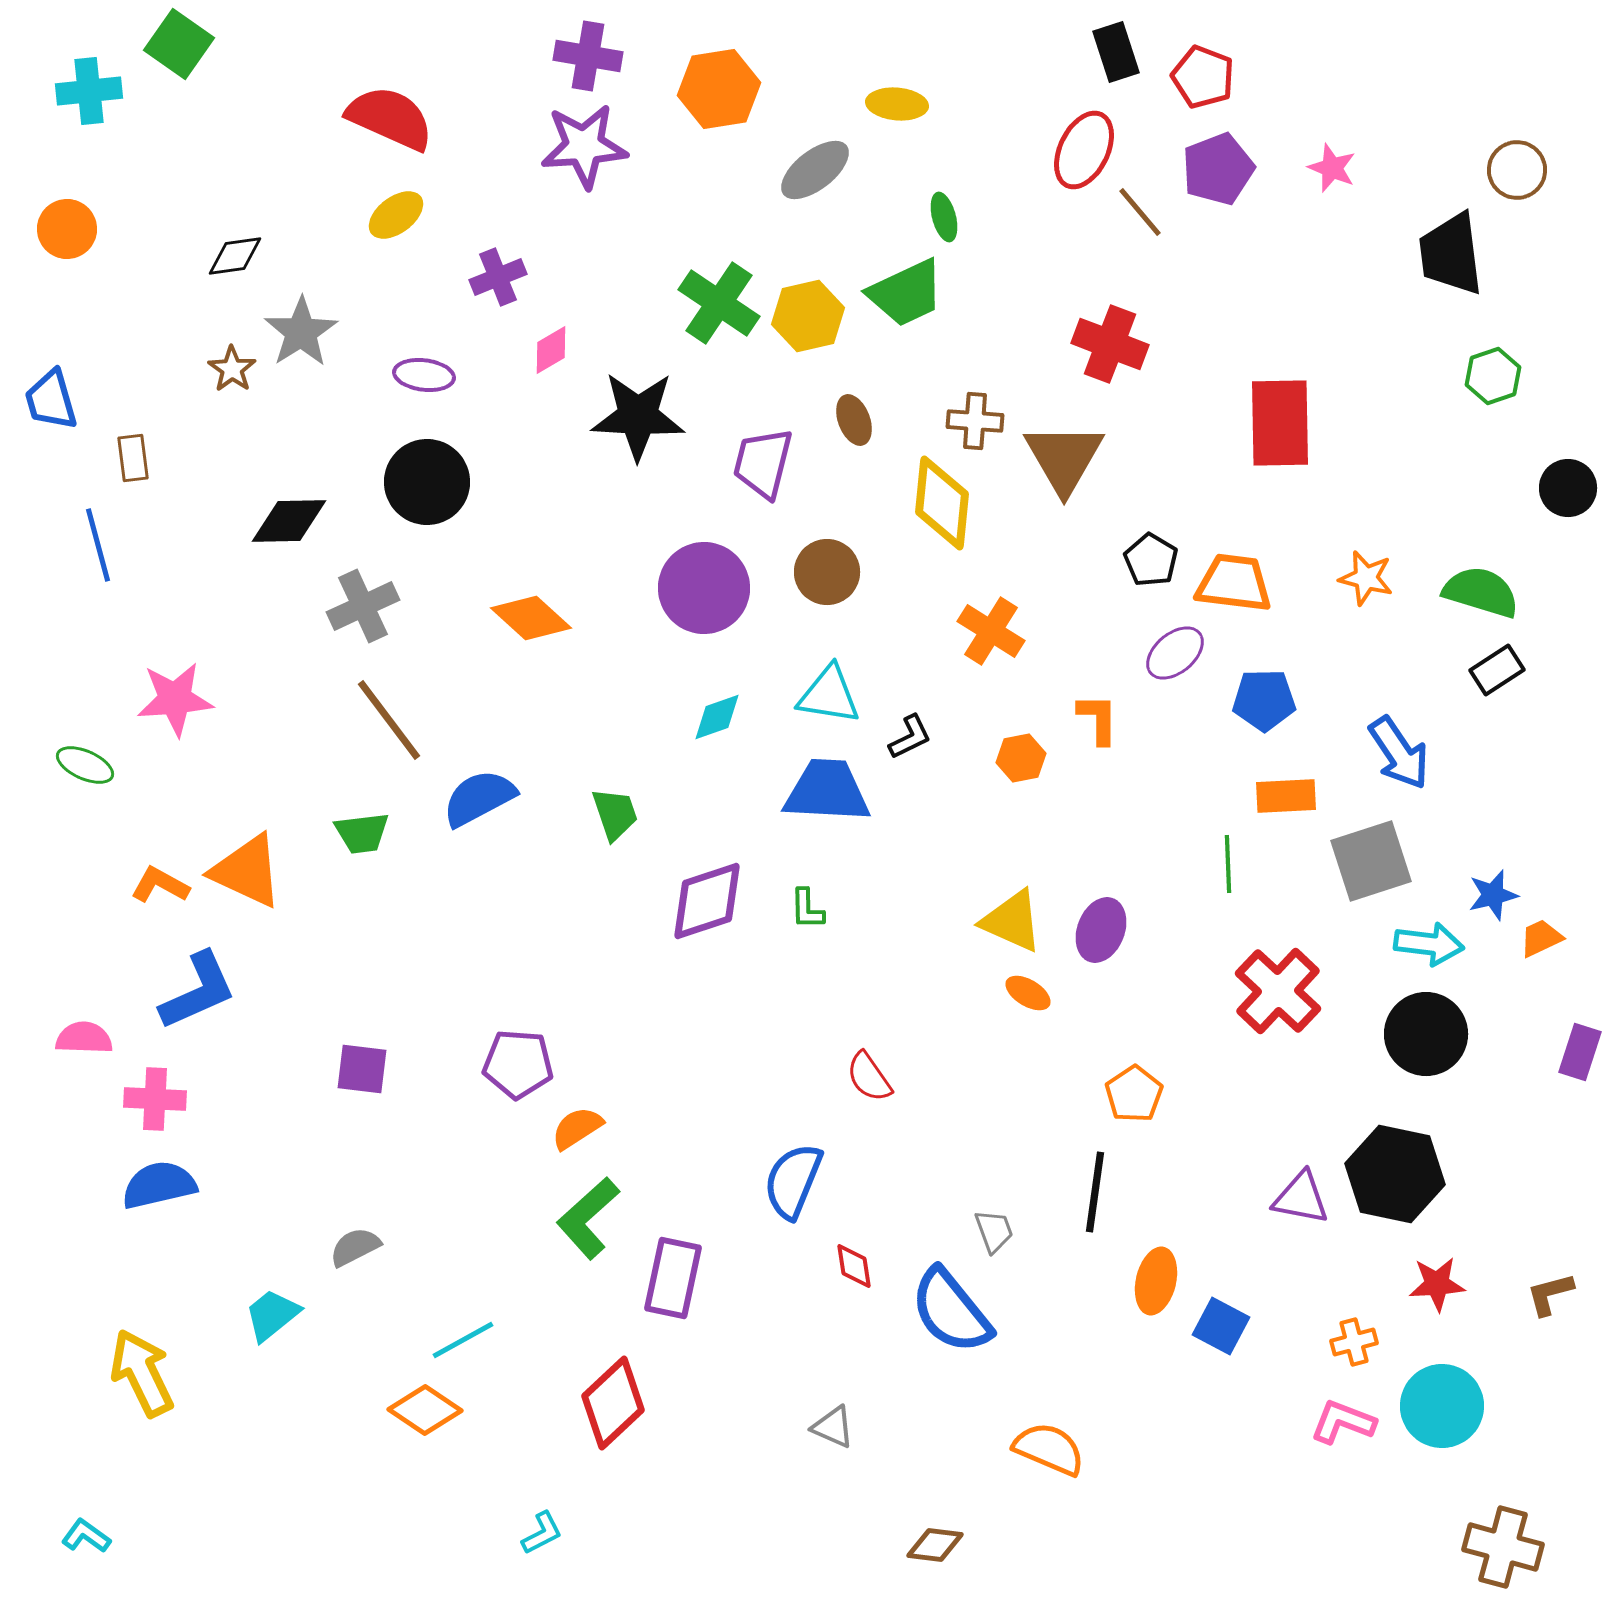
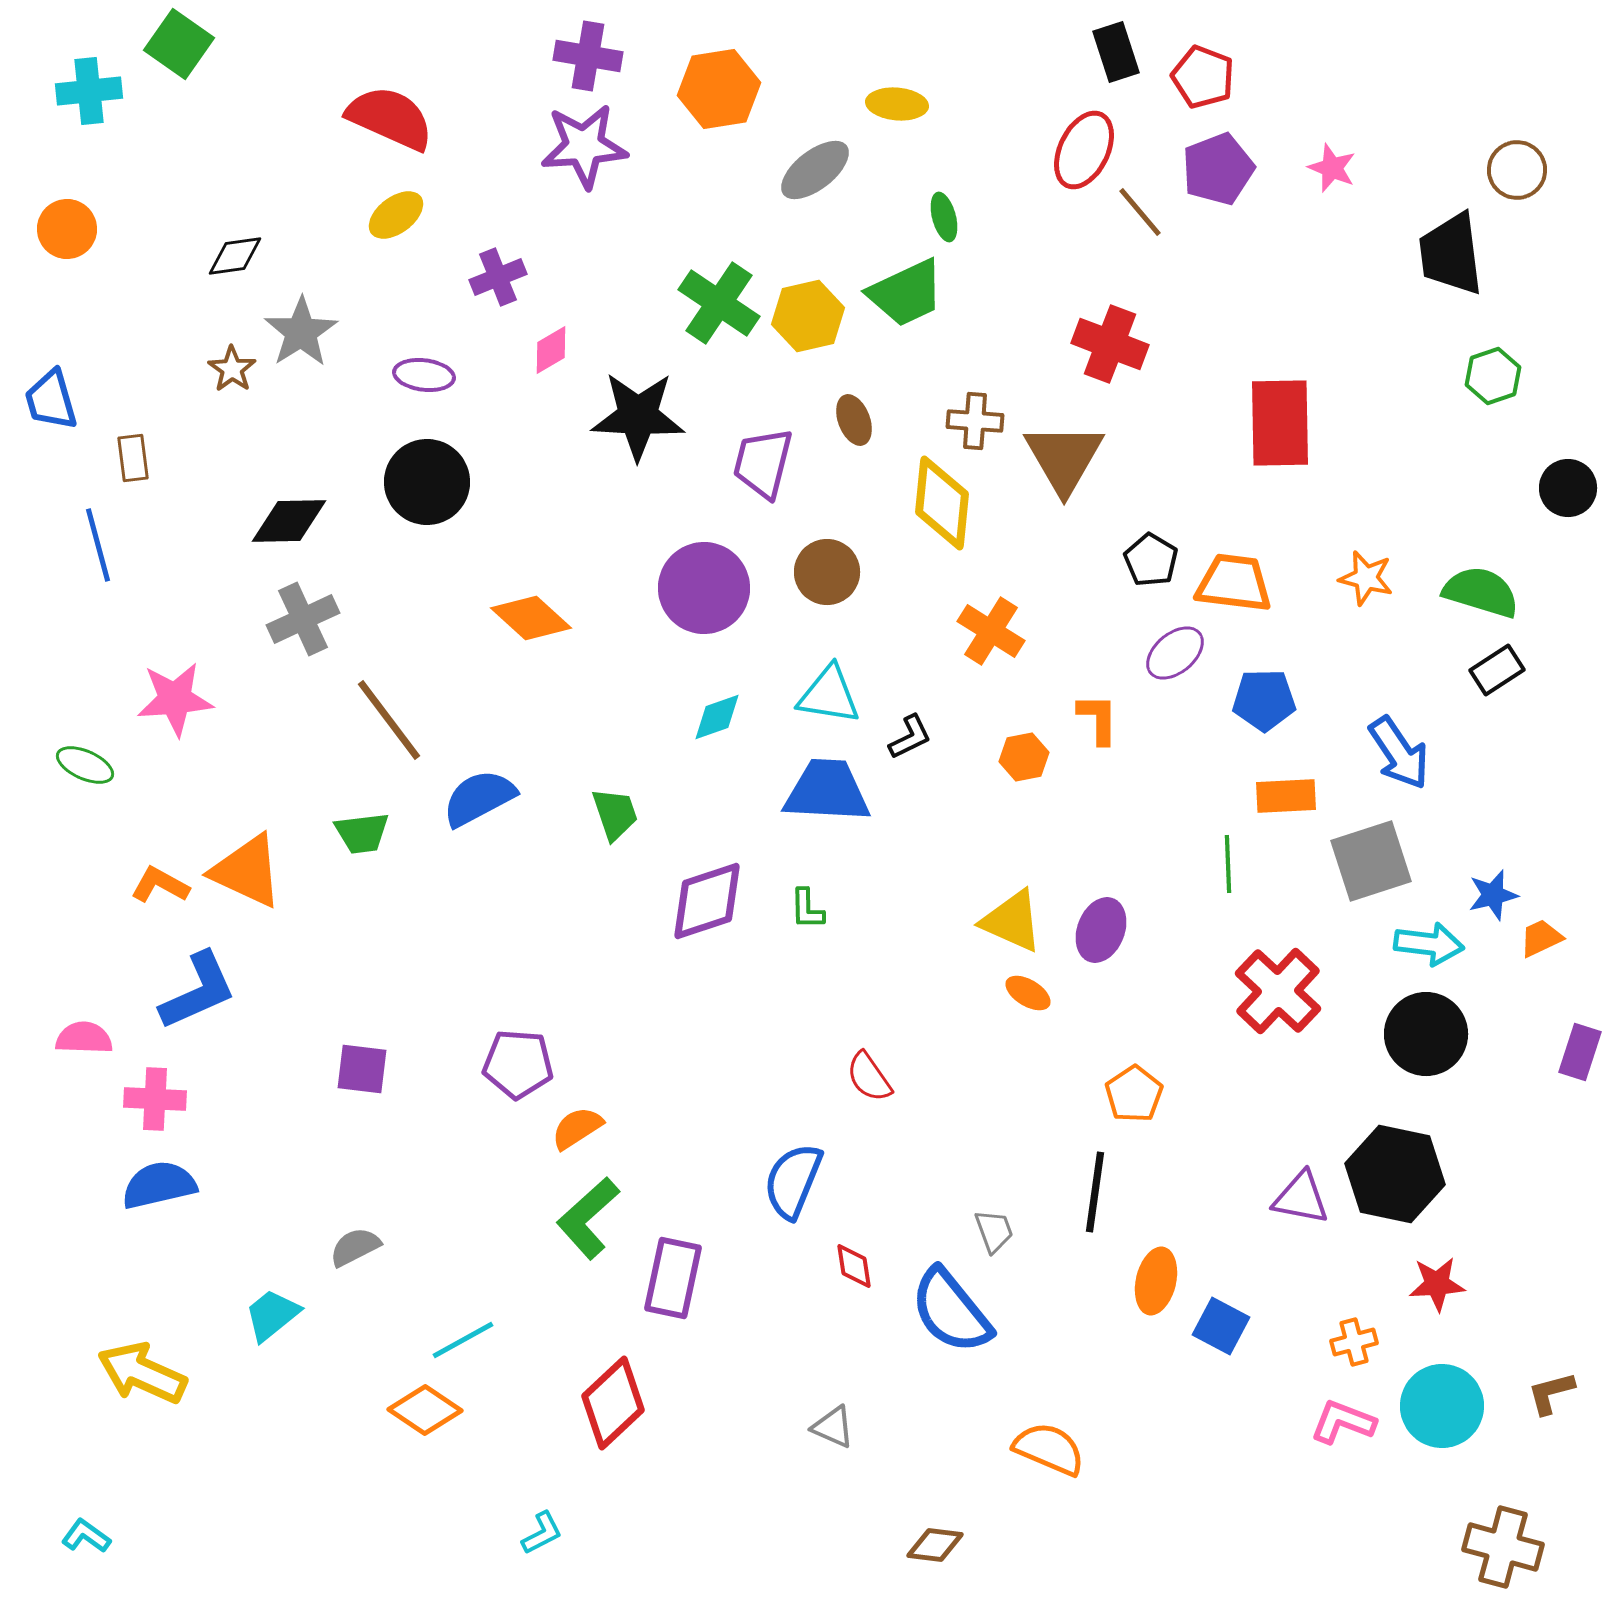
gray cross at (363, 606): moved 60 px left, 13 px down
orange hexagon at (1021, 758): moved 3 px right, 1 px up
brown L-shape at (1550, 1294): moved 1 px right, 99 px down
yellow arrow at (142, 1373): rotated 40 degrees counterclockwise
